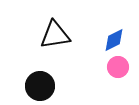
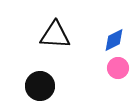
black triangle: rotated 12 degrees clockwise
pink circle: moved 1 px down
